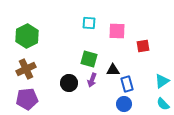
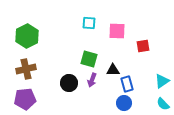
brown cross: rotated 12 degrees clockwise
purple pentagon: moved 2 px left
blue circle: moved 1 px up
